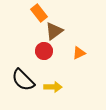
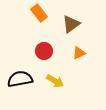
brown triangle: moved 17 px right, 7 px up
black semicircle: moved 3 px left, 1 px up; rotated 125 degrees clockwise
yellow arrow: moved 2 px right, 6 px up; rotated 30 degrees clockwise
